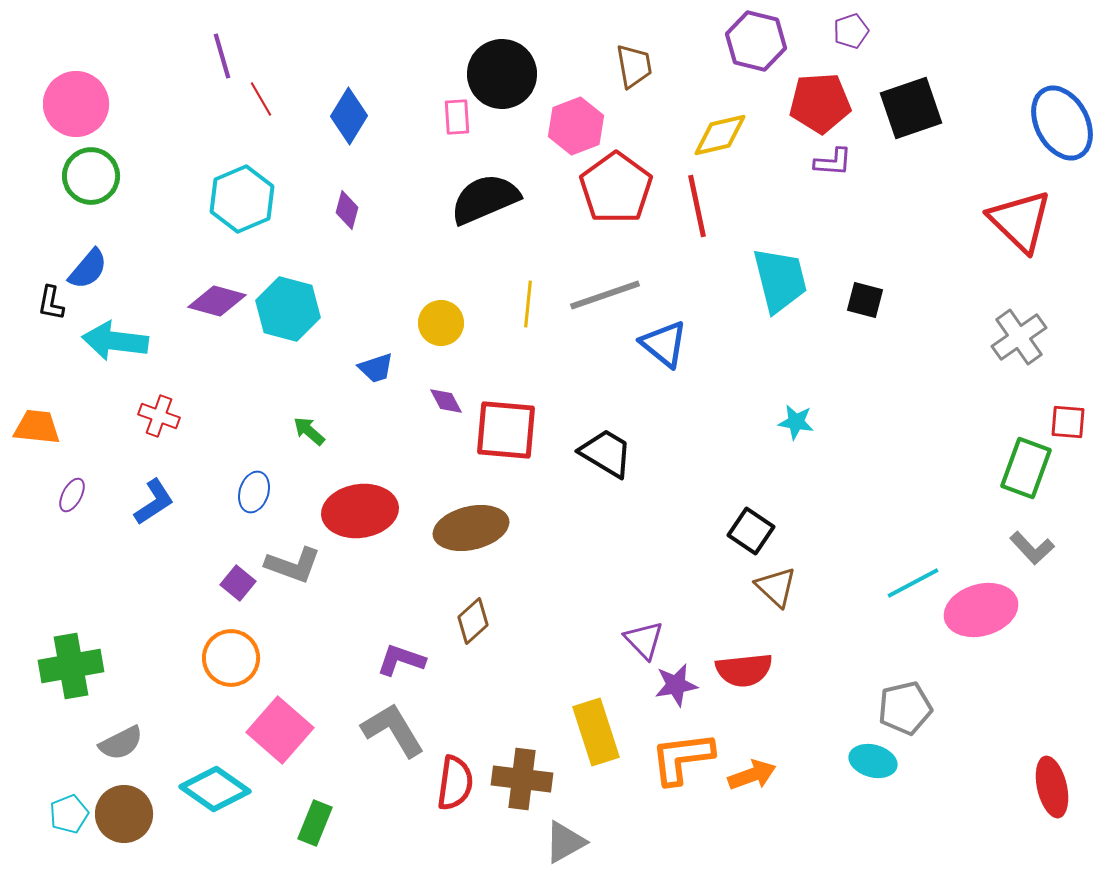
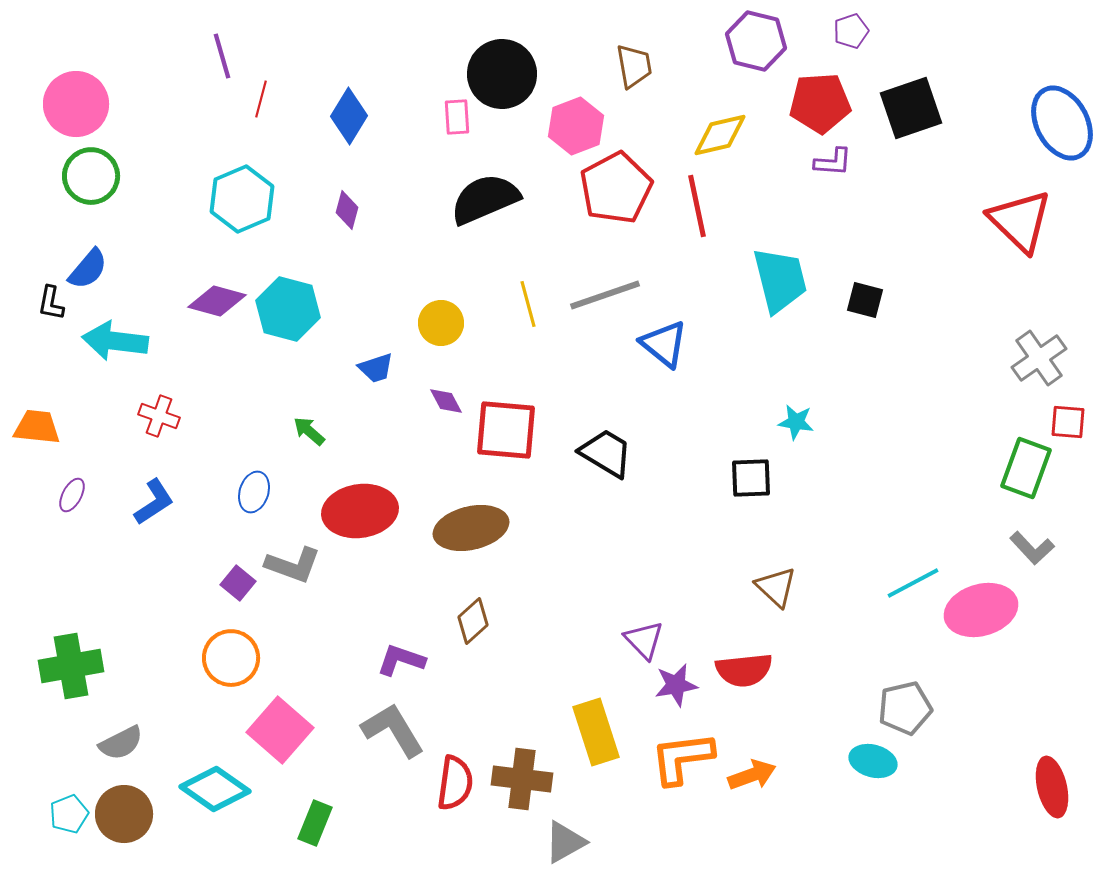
red line at (261, 99): rotated 45 degrees clockwise
red pentagon at (616, 188): rotated 8 degrees clockwise
yellow line at (528, 304): rotated 21 degrees counterclockwise
gray cross at (1019, 337): moved 20 px right, 21 px down
black square at (751, 531): moved 53 px up; rotated 36 degrees counterclockwise
